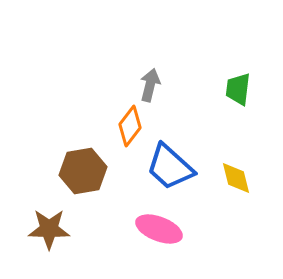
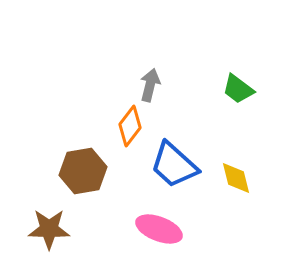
green trapezoid: rotated 60 degrees counterclockwise
blue trapezoid: moved 4 px right, 2 px up
